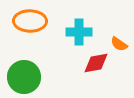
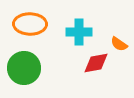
orange ellipse: moved 3 px down
green circle: moved 9 px up
